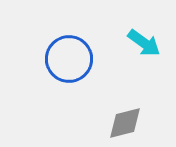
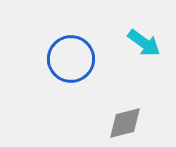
blue circle: moved 2 px right
